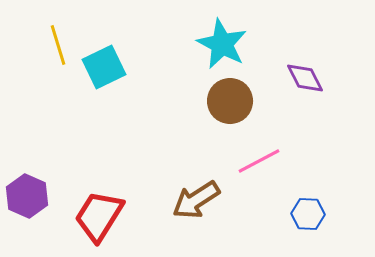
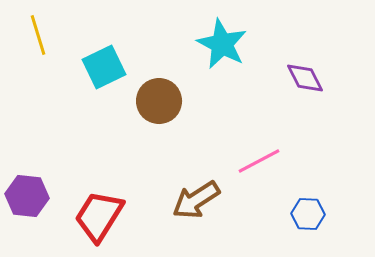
yellow line: moved 20 px left, 10 px up
brown circle: moved 71 px left
purple hexagon: rotated 18 degrees counterclockwise
